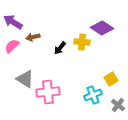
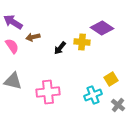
pink semicircle: rotated 98 degrees clockwise
gray triangle: moved 12 px left, 2 px down; rotated 18 degrees counterclockwise
